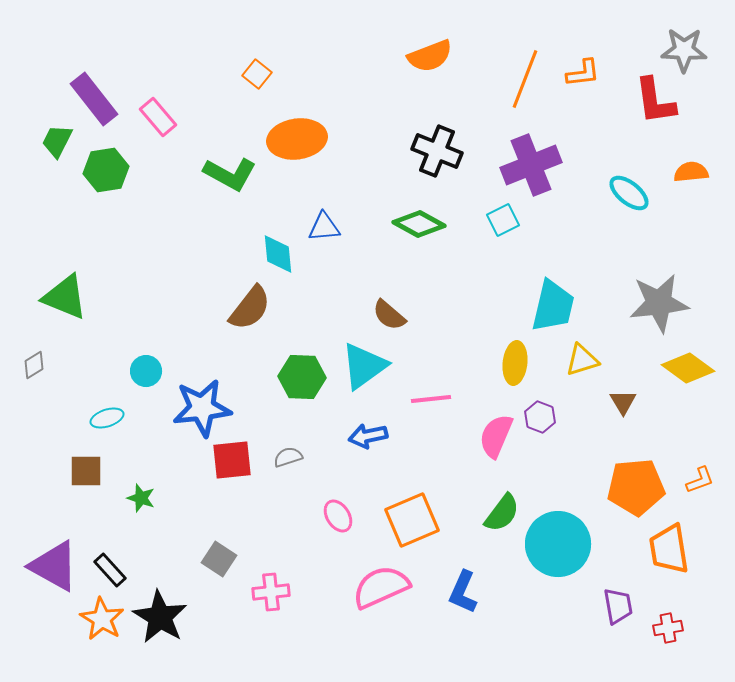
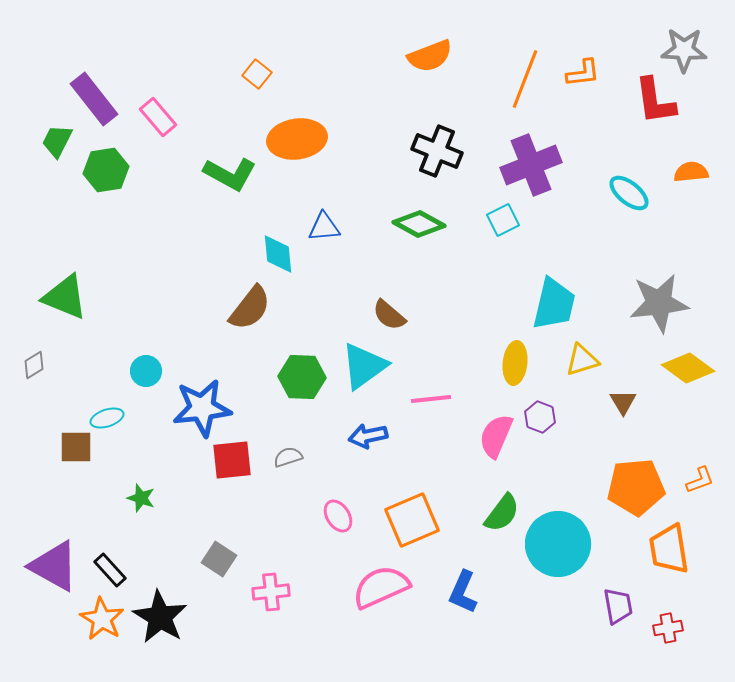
cyan trapezoid at (553, 306): moved 1 px right, 2 px up
brown square at (86, 471): moved 10 px left, 24 px up
